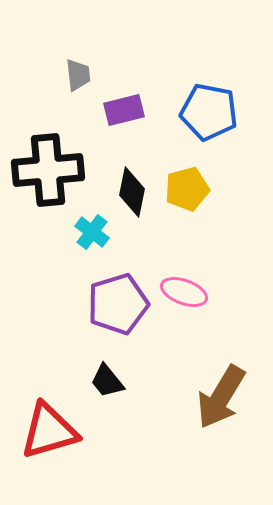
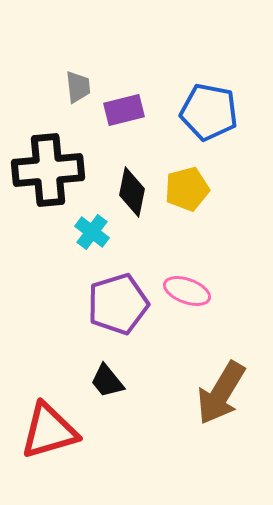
gray trapezoid: moved 12 px down
pink ellipse: moved 3 px right, 1 px up
brown arrow: moved 4 px up
